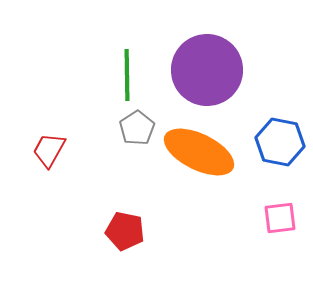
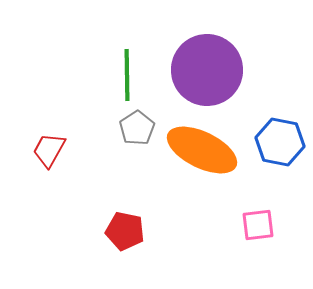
orange ellipse: moved 3 px right, 2 px up
pink square: moved 22 px left, 7 px down
